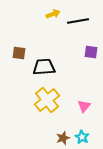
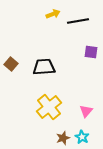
brown square: moved 8 px left, 11 px down; rotated 32 degrees clockwise
yellow cross: moved 2 px right, 7 px down
pink triangle: moved 2 px right, 5 px down
